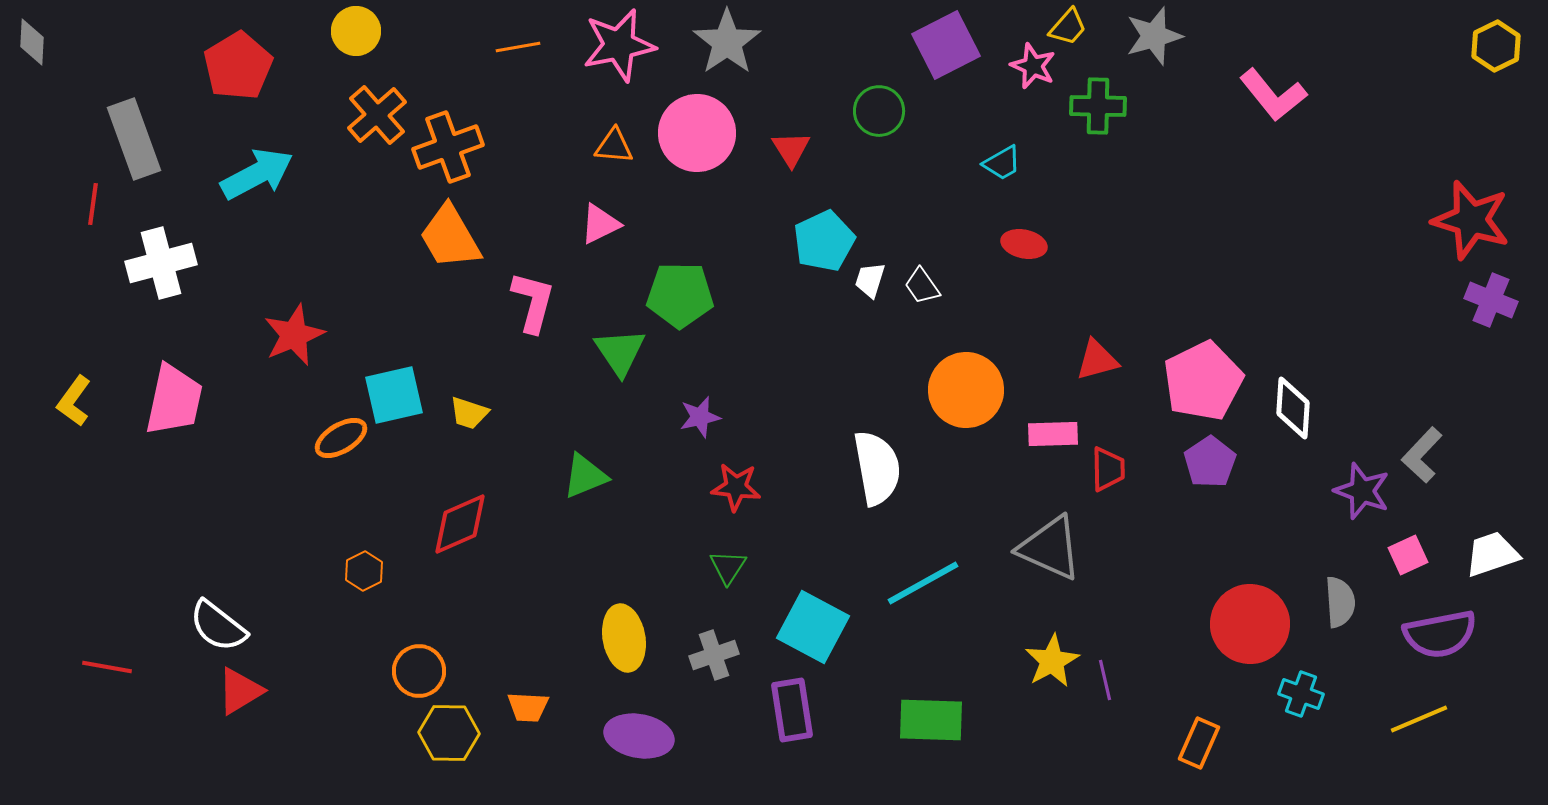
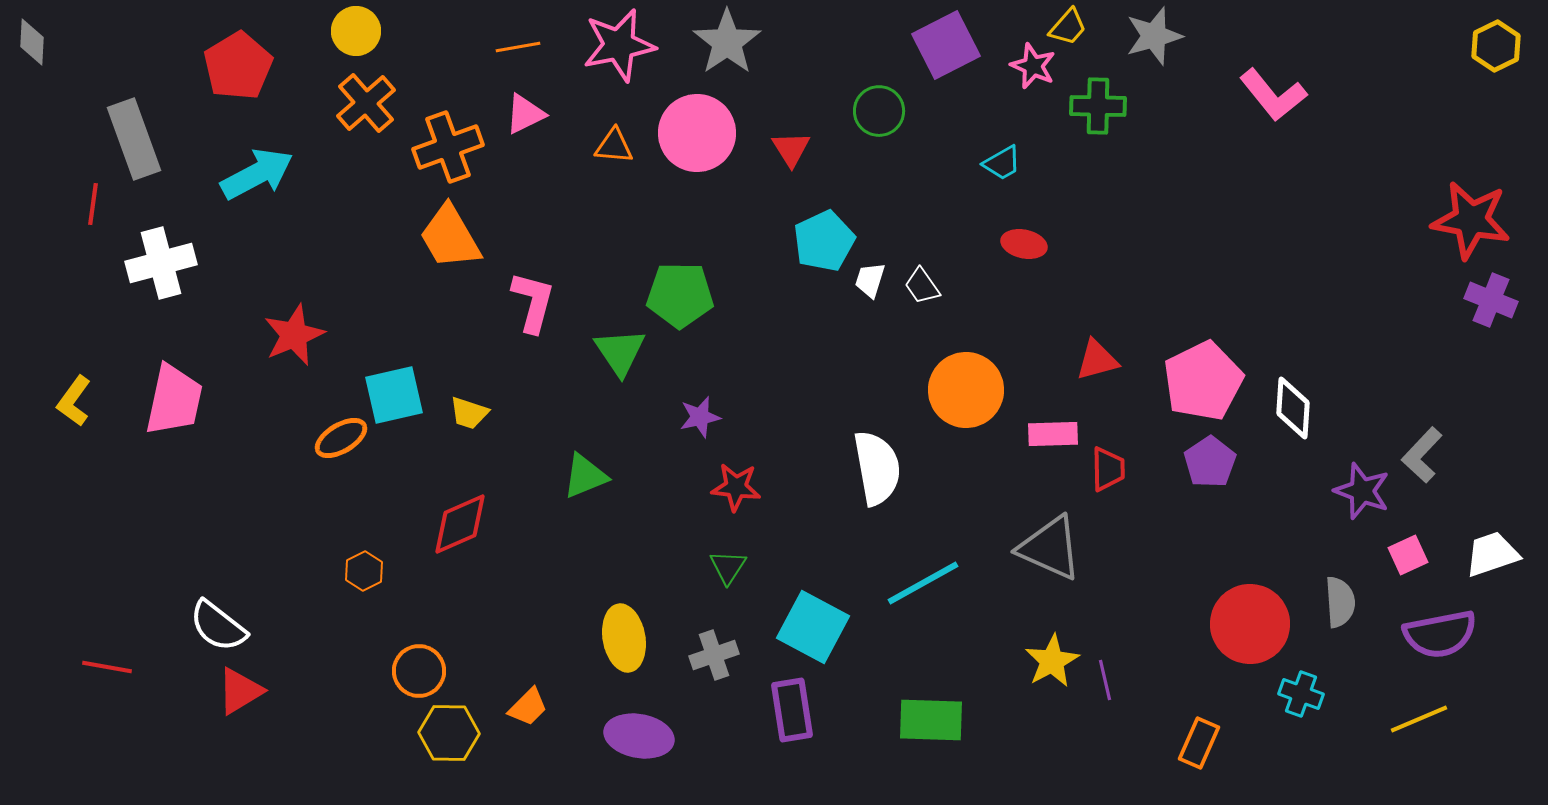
orange cross at (377, 115): moved 11 px left, 12 px up
red star at (1471, 220): rotated 6 degrees counterclockwise
pink triangle at (600, 224): moved 75 px left, 110 px up
orange trapezoid at (528, 707): rotated 48 degrees counterclockwise
